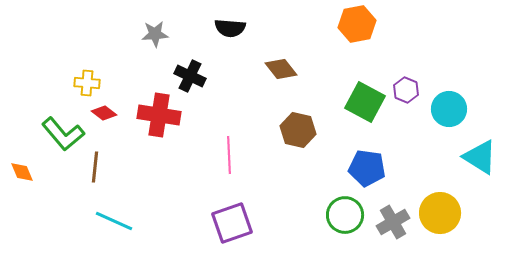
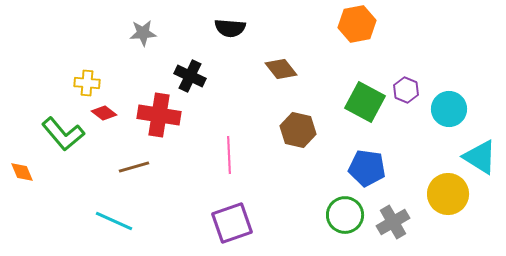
gray star: moved 12 px left, 1 px up
brown line: moved 39 px right; rotated 68 degrees clockwise
yellow circle: moved 8 px right, 19 px up
